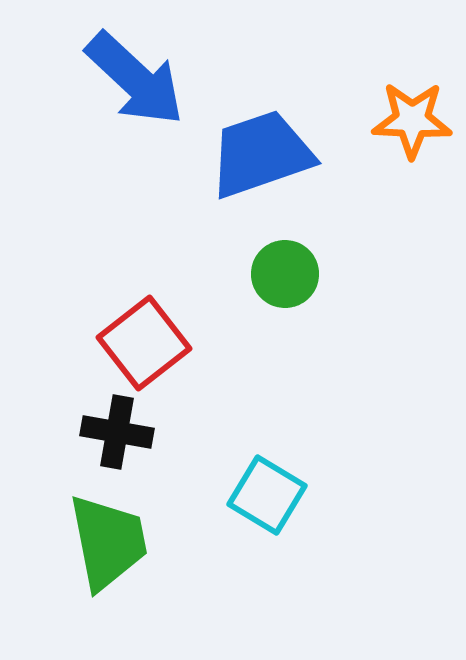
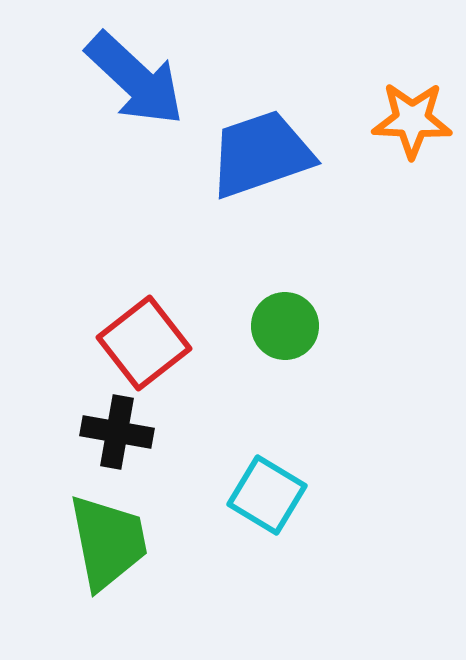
green circle: moved 52 px down
